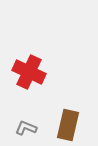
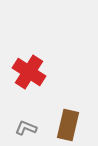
red cross: rotated 8 degrees clockwise
